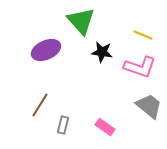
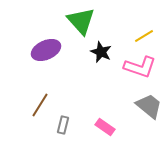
yellow line: moved 1 px right, 1 px down; rotated 54 degrees counterclockwise
black star: moved 1 px left; rotated 15 degrees clockwise
